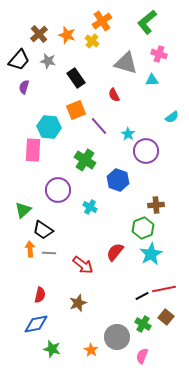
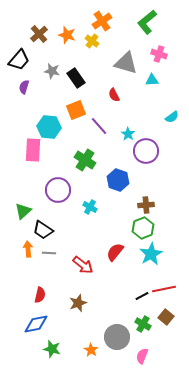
gray star at (48, 61): moved 4 px right, 10 px down
brown cross at (156, 205): moved 10 px left
green triangle at (23, 210): moved 1 px down
orange arrow at (30, 249): moved 2 px left
